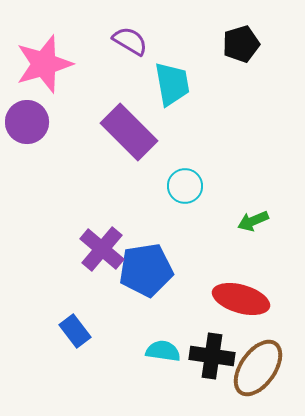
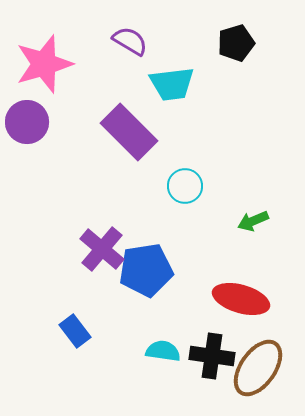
black pentagon: moved 5 px left, 1 px up
cyan trapezoid: rotated 93 degrees clockwise
